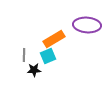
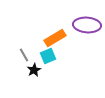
orange rectangle: moved 1 px right, 1 px up
gray line: rotated 32 degrees counterclockwise
black star: rotated 24 degrees counterclockwise
